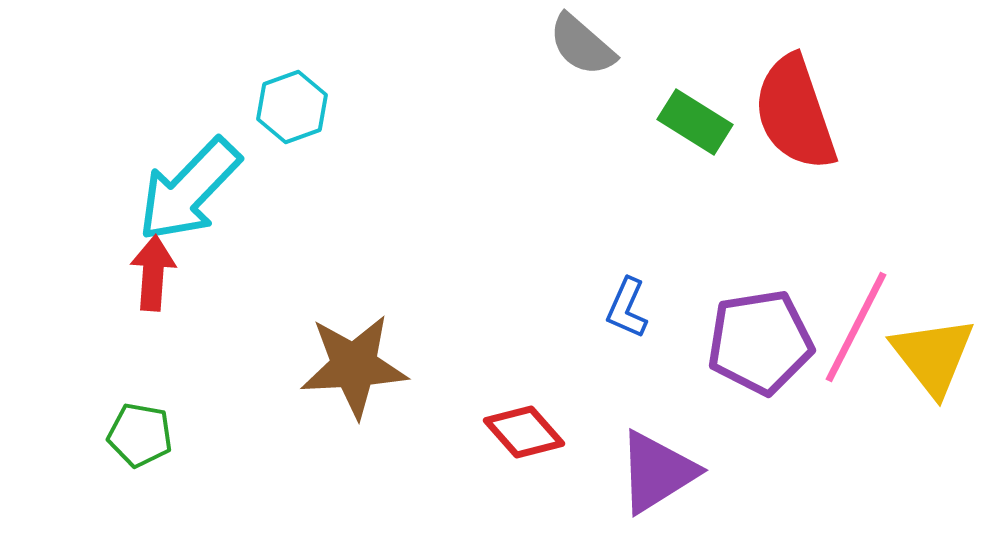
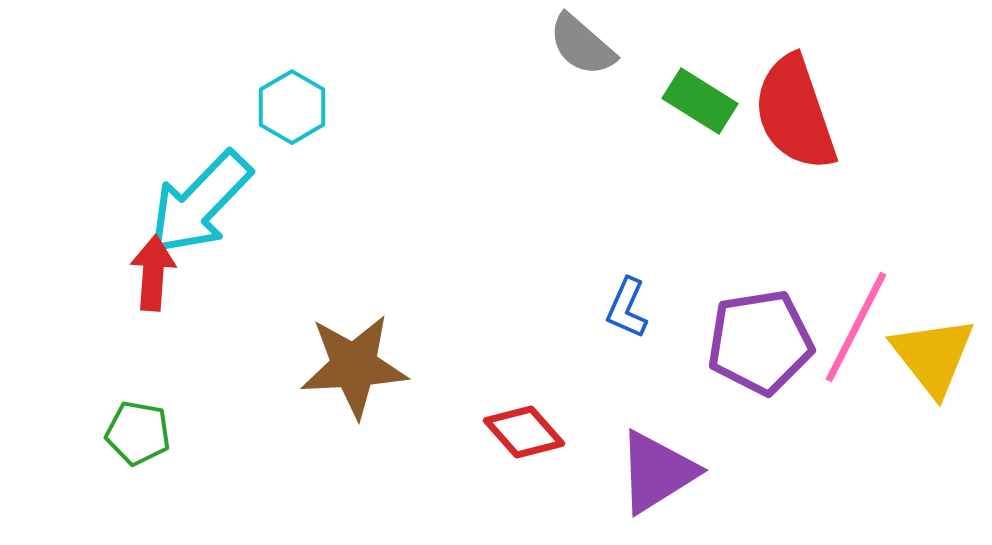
cyan hexagon: rotated 10 degrees counterclockwise
green rectangle: moved 5 px right, 21 px up
cyan arrow: moved 11 px right, 13 px down
green pentagon: moved 2 px left, 2 px up
